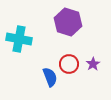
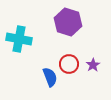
purple star: moved 1 px down
